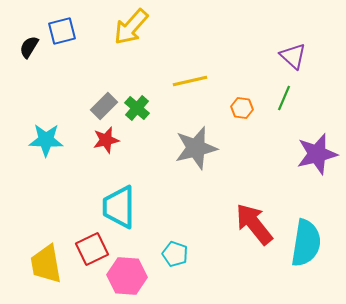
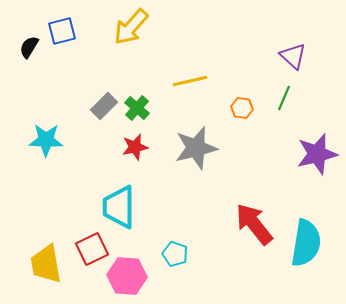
red star: moved 29 px right, 7 px down
